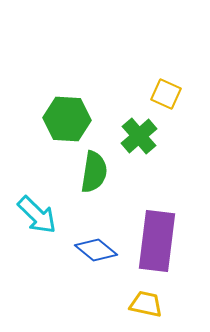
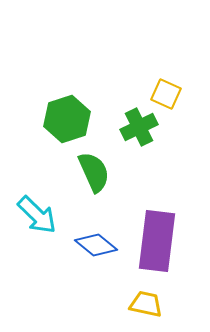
green hexagon: rotated 21 degrees counterclockwise
green cross: moved 9 px up; rotated 15 degrees clockwise
green semicircle: rotated 33 degrees counterclockwise
blue diamond: moved 5 px up
